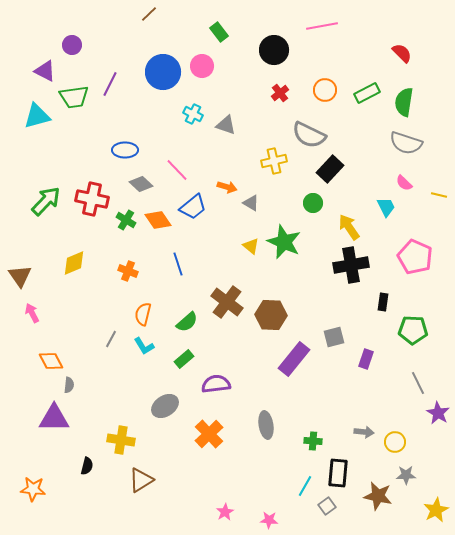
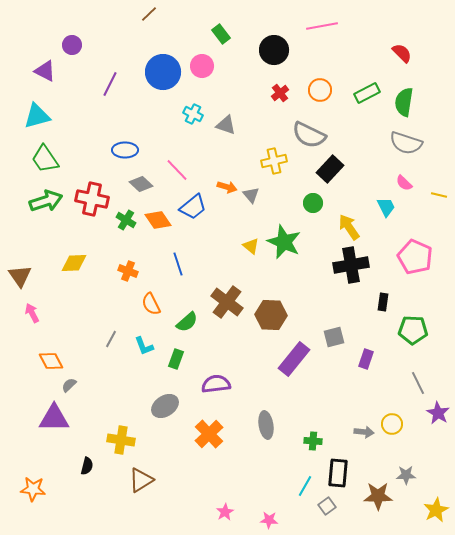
green rectangle at (219, 32): moved 2 px right, 2 px down
orange circle at (325, 90): moved 5 px left
green trapezoid at (74, 97): moved 29 px left, 62 px down; rotated 64 degrees clockwise
green arrow at (46, 201): rotated 28 degrees clockwise
gray triangle at (251, 203): moved 8 px up; rotated 18 degrees clockwise
yellow diamond at (74, 263): rotated 20 degrees clockwise
orange semicircle at (143, 314): moved 8 px right, 10 px up; rotated 40 degrees counterclockwise
cyan L-shape at (144, 346): rotated 10 degrees clockwise
green rectangle at (184, 359): moved 8 px left; rotated 30 degrees counterclockwise
gray semicircle at (69, 385): rotated 140 degrees counterclockwise
yellow circle at (395, 442): moved 3 px left, 18 px up
brown star at (378, 496): rotated 12 degrees counterclockwise
